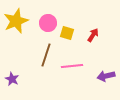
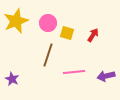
brown line: moved 2 px right
pink line: moved 2 px right, 6 px down
